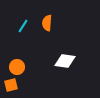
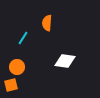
cyan line: moved 12 px down
